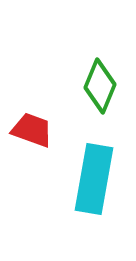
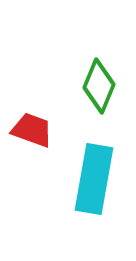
green diamond: moved 1 px left
